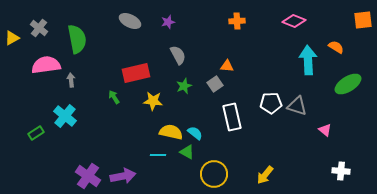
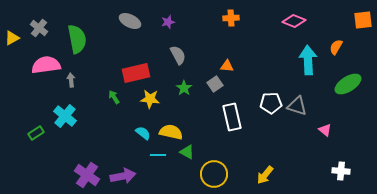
orange cross: moved 6 px left, 3 px up
orange semicircle: rotated 91 degrees counterclockwise
green star: moved 2 px down; rotated 14 degrees counterclockwise
yellow star: moved 3 px left, 2 px up
cyan semicircle: moved 52 px left
purple cross: moved 1 px left, 1 px up
